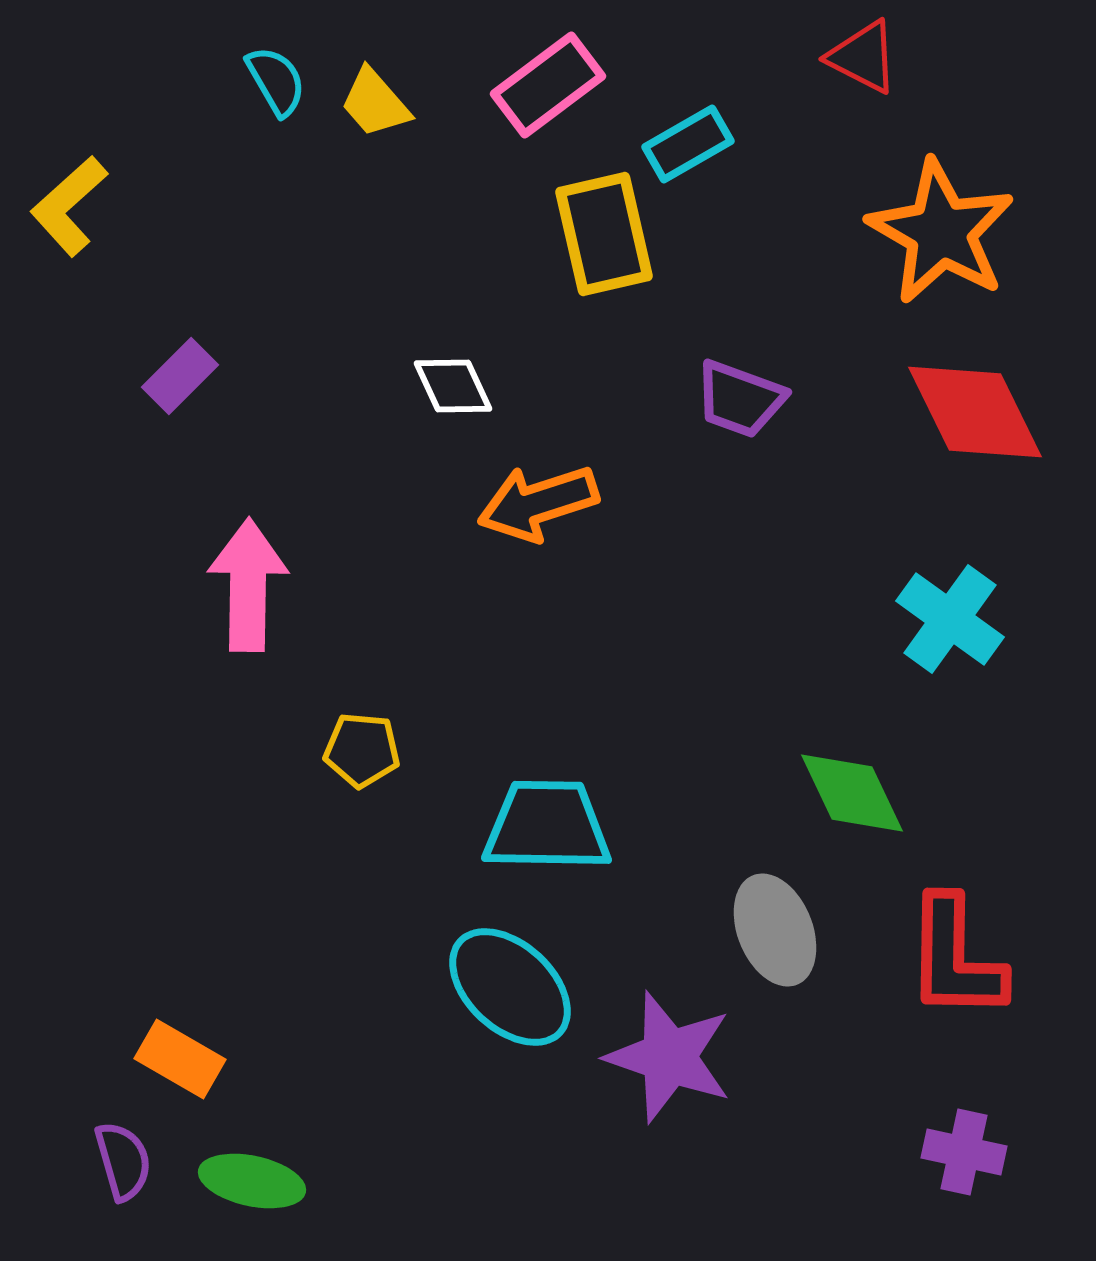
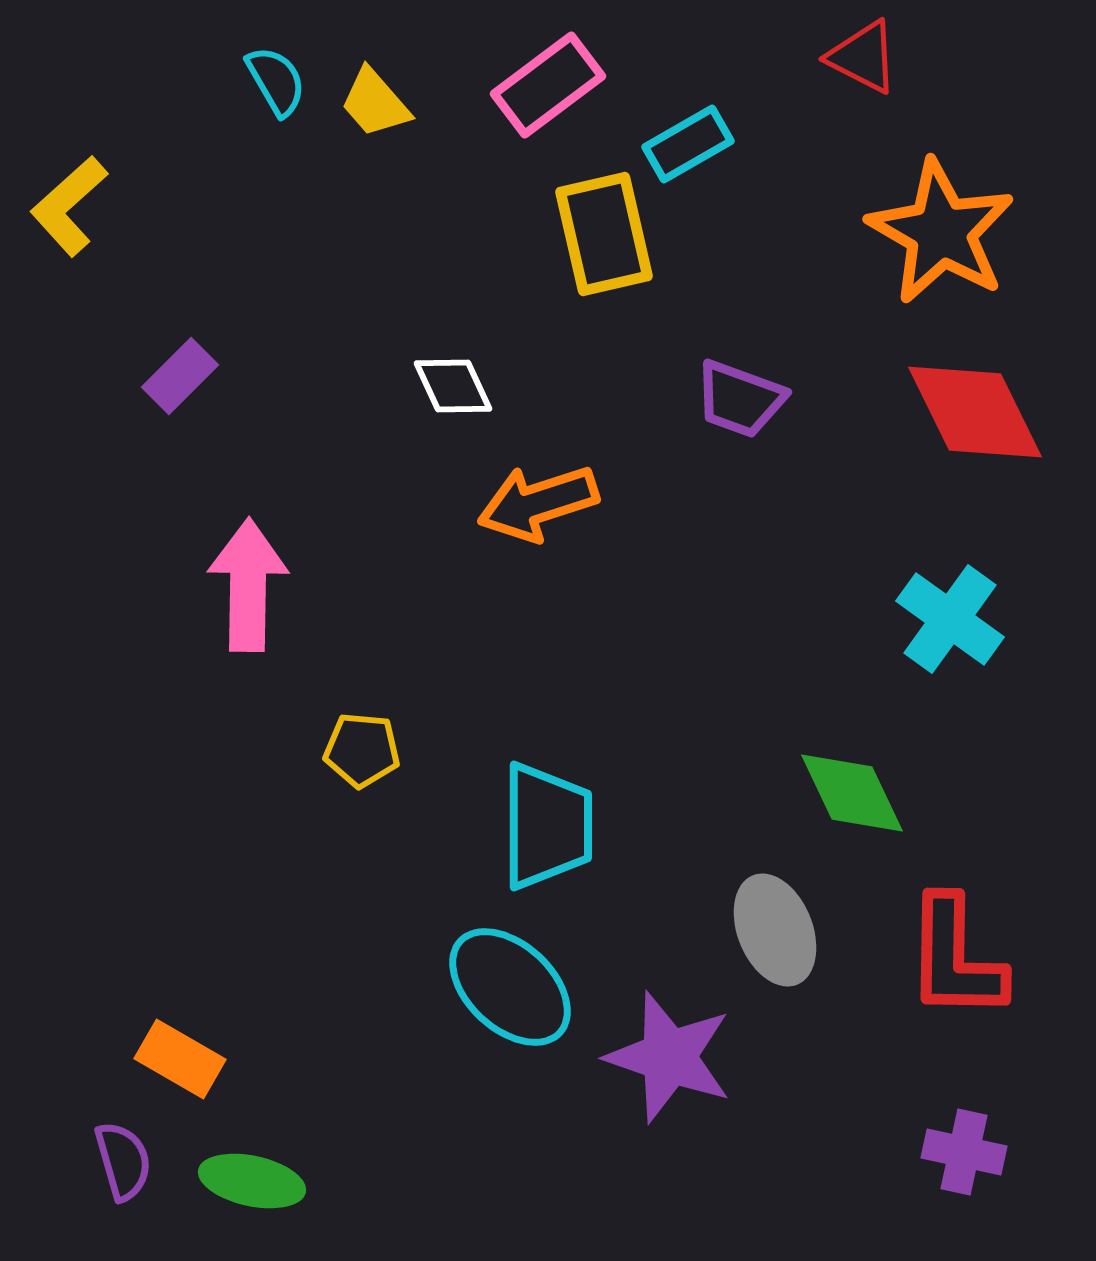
cyan trapezoid: rotated 89 degrees clockwise
